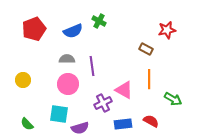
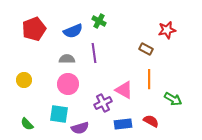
purple line: moved 2 px right, 13 px up
yellow circle: moved 1 px right
